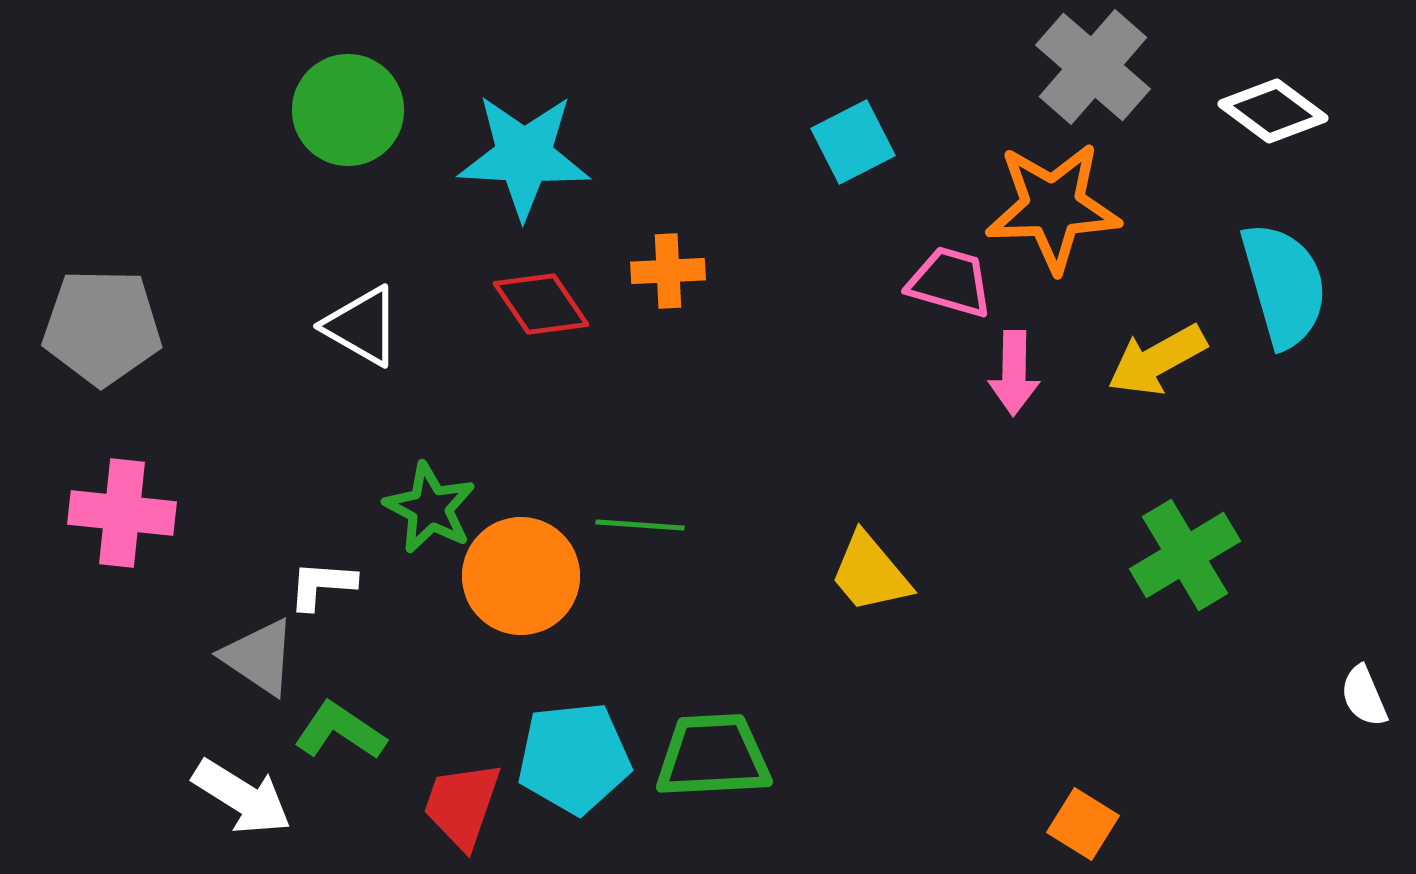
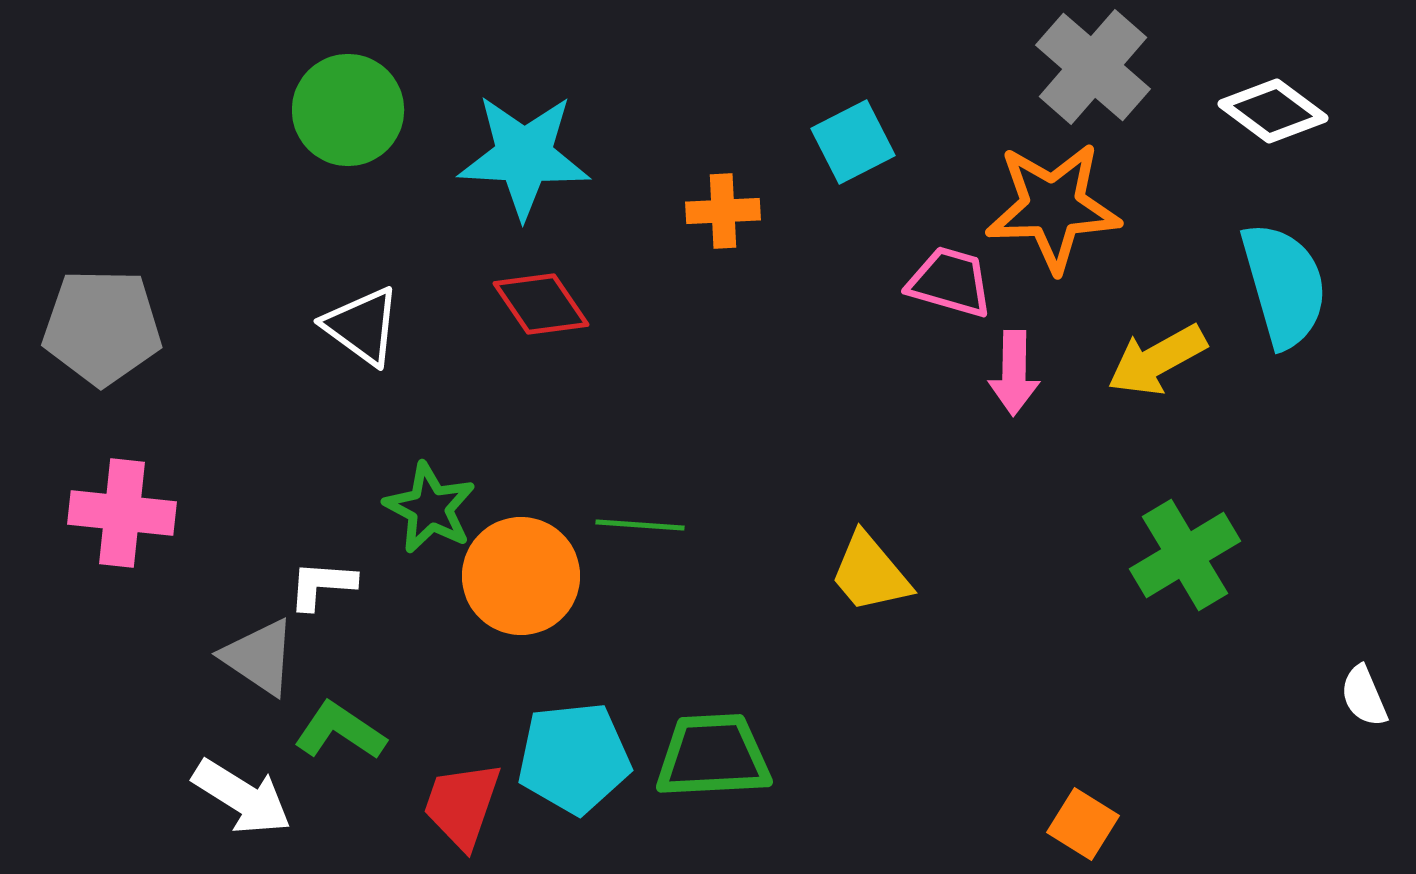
orange cross: moved 55 px right, 60 px up
white triangle: rotated 6 degrees clockwise
